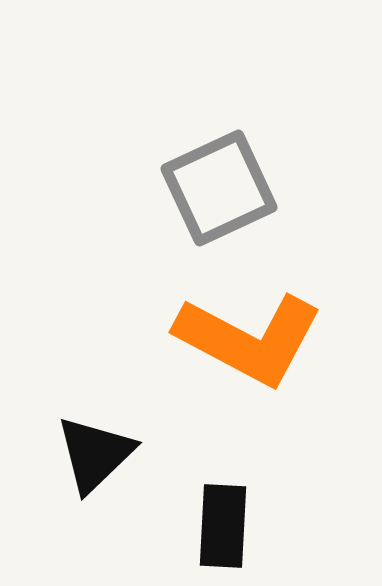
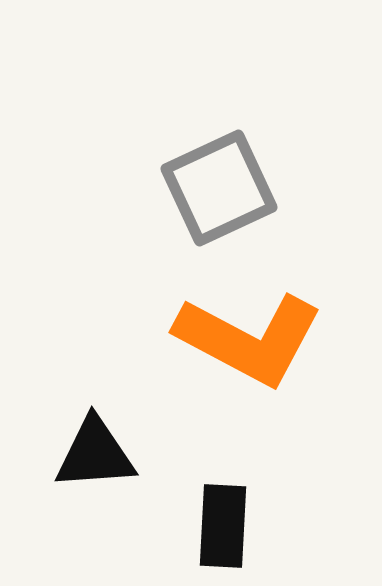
black triangle: rotated 40 degrees clockwise
